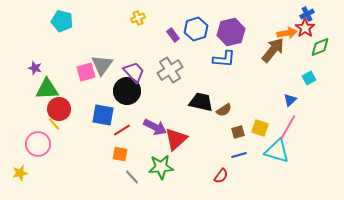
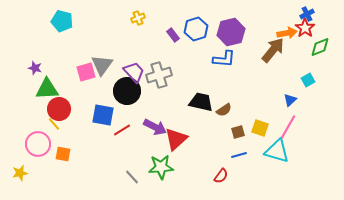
gray cross: moved 11 px left, 5 px down; rotated 15 degrees clockwise
cyan square: moved 1 px left, 2 px down
orange square: moved 57 px left
